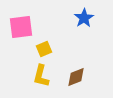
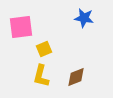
blue star: rotated 30 degrees counterclockwise
